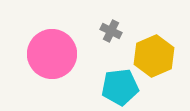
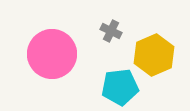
yellow hexagon: moved 1 px up
